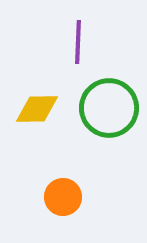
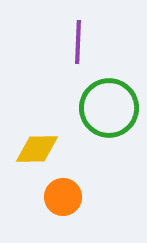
yellow diamond: moved 40 px down
